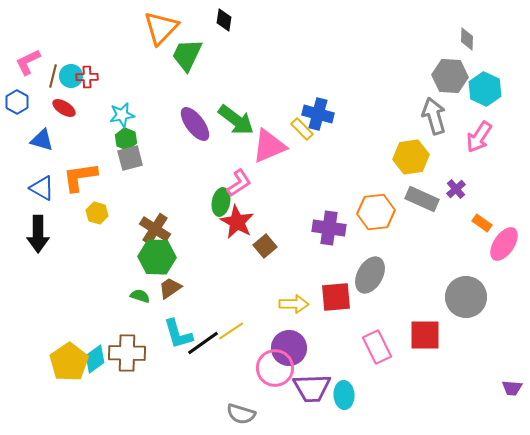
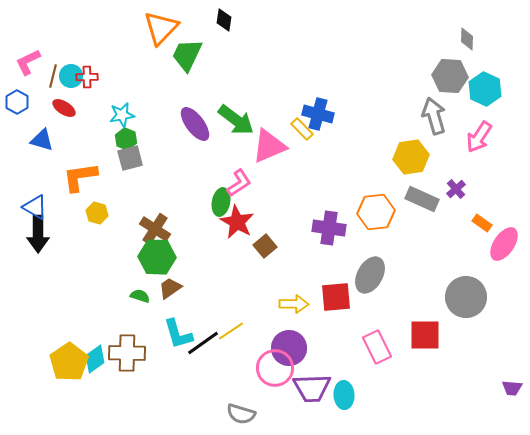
blue triangle at (42, 188): moved 7 px left, 19 px down
